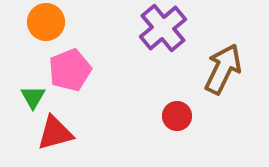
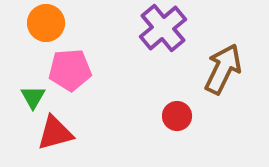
orange circle: moved 1 px down
pink pentagon: rotated 18 degrees clockwise
